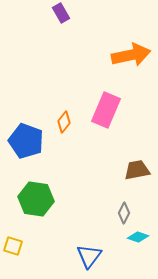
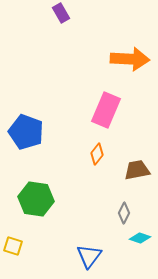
orange arrow: moved 1 px left, 4 px down; rotated 15 degrees clockwise
orange diamond: moved 33 px right, 32 px down
blue pentagon: moved 9 px up
cyan diamond: moved 2 px right, 1 px down
